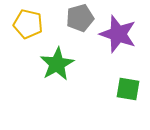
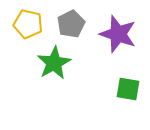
gray pentagon: moved 9 px left, 6 px down; rotated 12 degrees counterclockwise
green star: moved 3 px left, 1 px up
